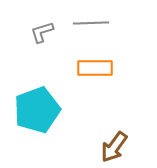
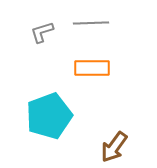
orange rectangle: moved 3 px left
cyan pentagon: moved 12 px right, 6 px down
